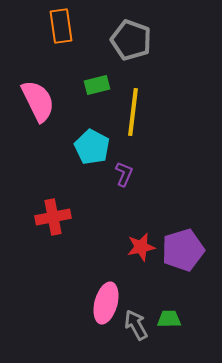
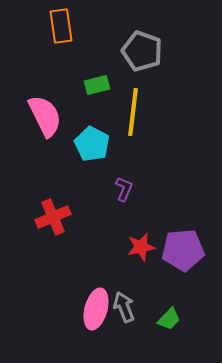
gray pentagon: moved 11 px right, 11 px down
pink semicircle: moved 7 px right, 15 px down
cyan pentagon: moved 3 px up
purple L-shape: moved 15 px down
red cross: rotated 12 degrees counterclockwise
purple pentagon: rotated 12 degrees clockwise
pink ellipse: moved 10 px left, 6 px down
green trapezoid: rotated 135 degrees clockwise
gray arrow: moved 12 px left, 18 px up; rotated 8 degrees clockwise
